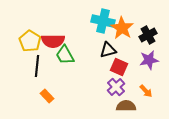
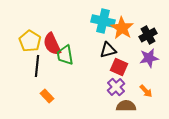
red semicircle: moved 1 px left, 3 px down; rotated 65 degrees clockwise
green trapezoid: rotated 20 degrees clockwise
purple star: moved 2 px up
